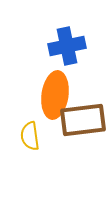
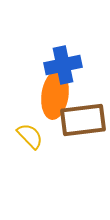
blue cross: moved 4 px left, 19 px down
yellow semicircle: rotated 144 degrees clockwise
